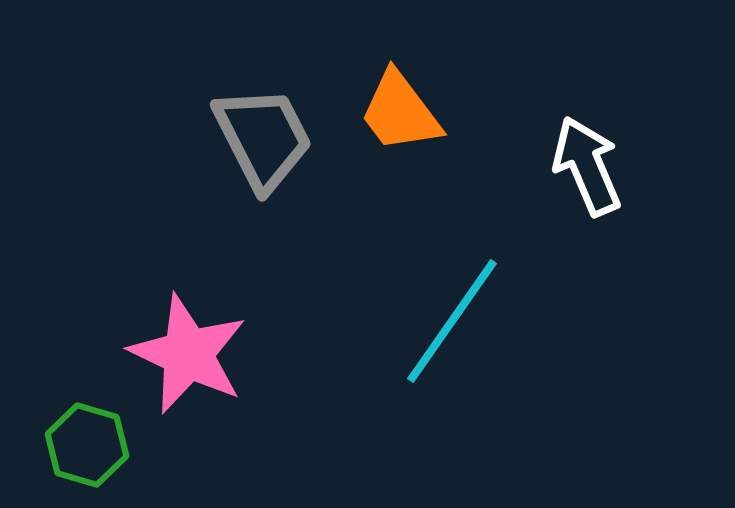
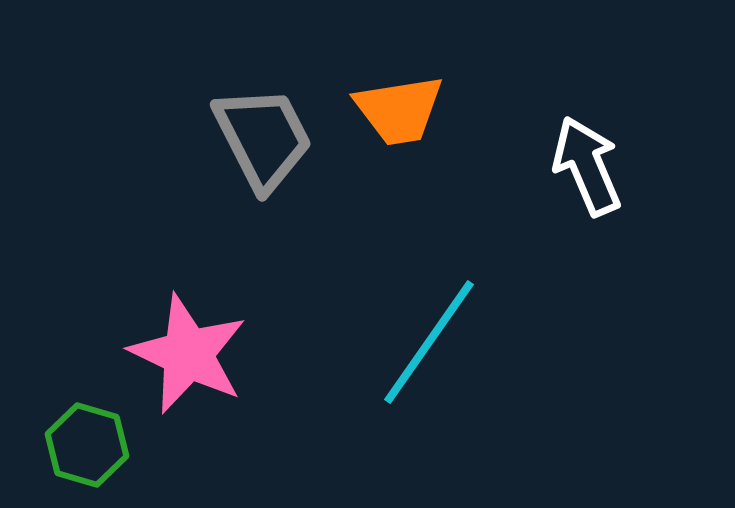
orange trapezoid: moved 1 px left, 2 px up; rotated 62 degrees counterclockwise
cyan line: moved 23 px left, 21 px down
